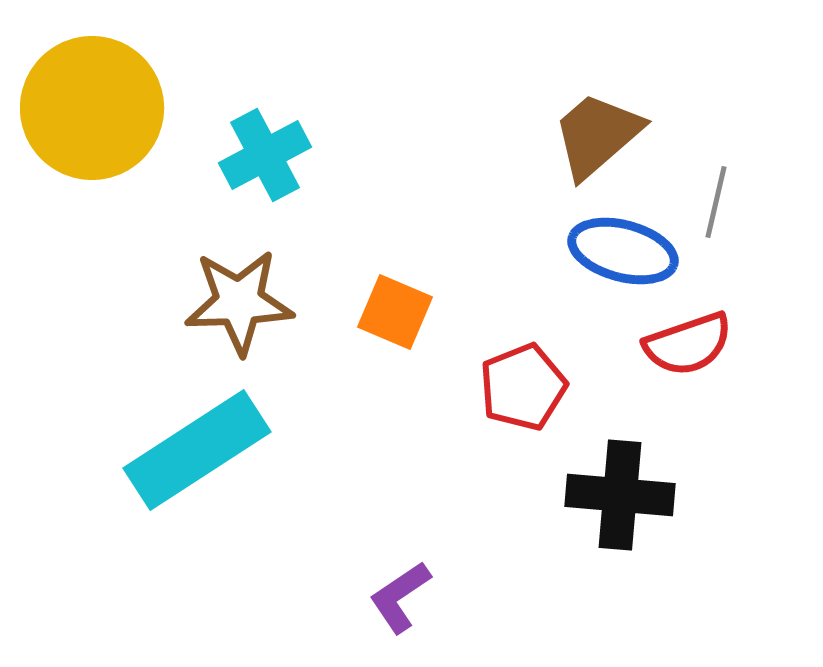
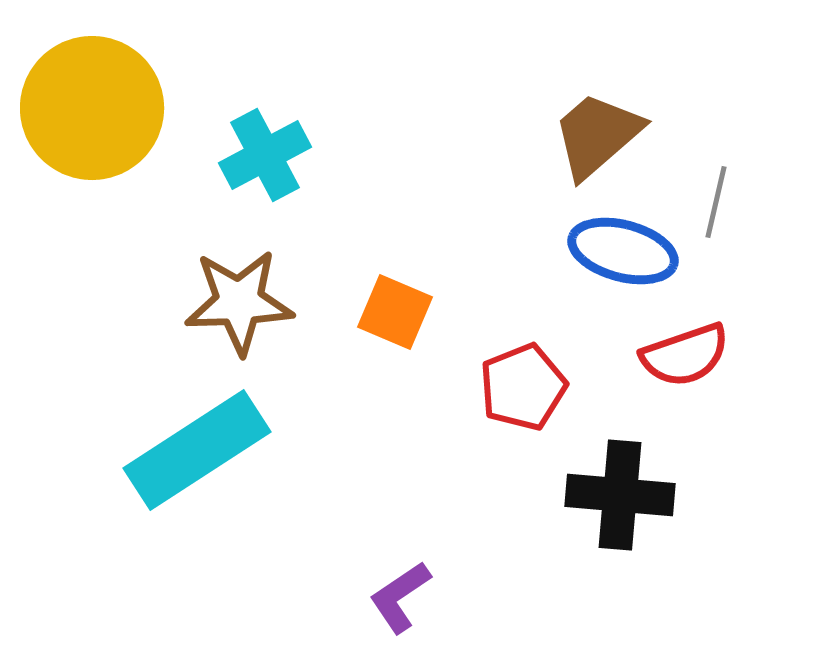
red semicircle: moved 3 px left, 11 px down
